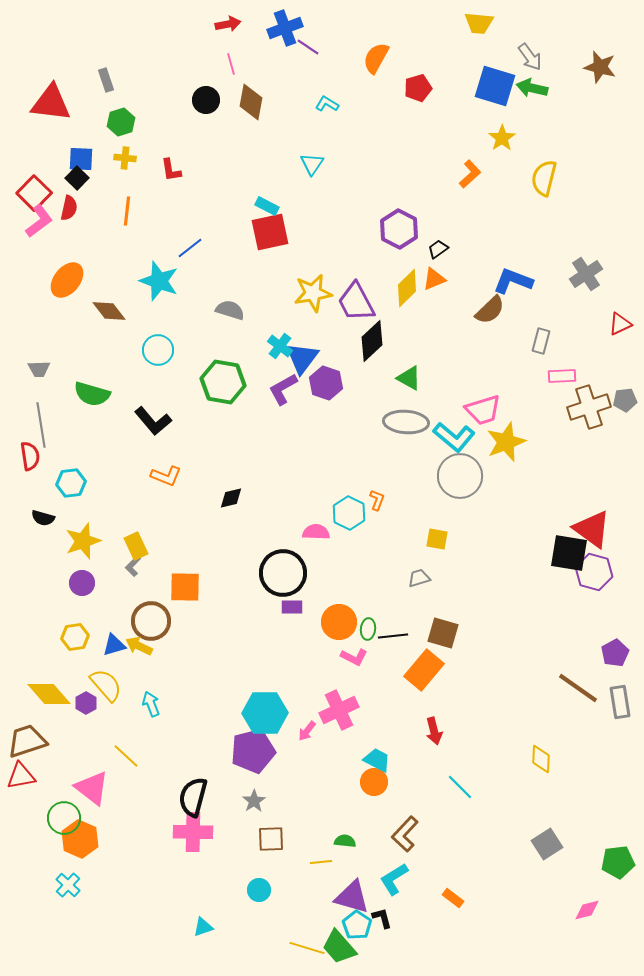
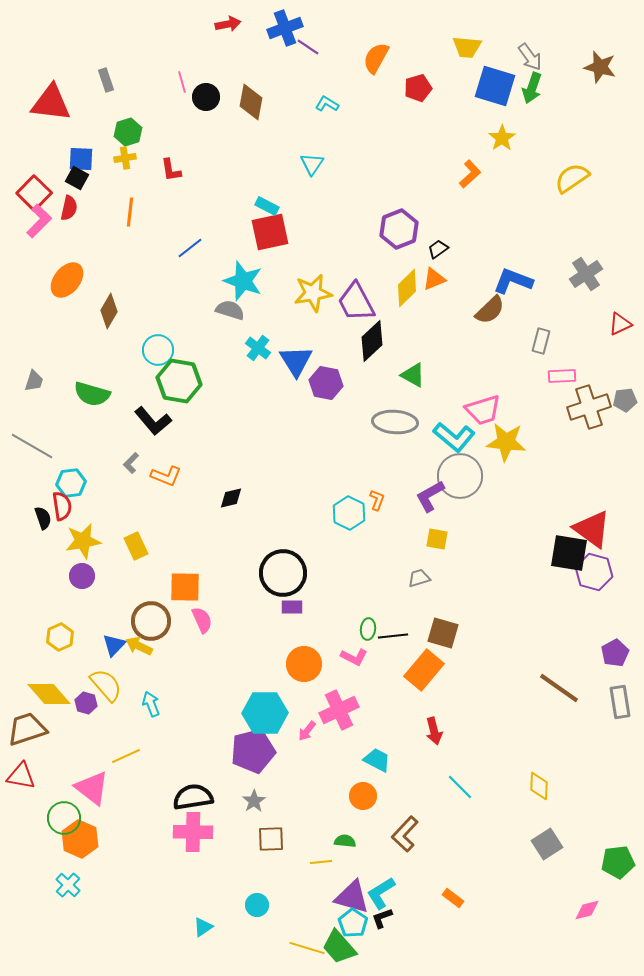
yellow trapezoid at (479, 23): moved 12 px left, 24 px down
pink line at (231, 64): moved 49 px left, 18 px down
green arrow at (532, 88): rotated 84 degrees counterclockwise
black circle at (206, 100): moved 3 px up
green hexagon at (121, 122): moved 7 px right, 10 px down
yellow cross at (125, 158): rotated 15 degrees counterclockwise
black square at (77, 178): rotated 15 degrees counterclockwise
yellow semicircle at (544, 178): moved 28 px right; rotated 42 degrees clockwise
orange line at (127, 211): moved 3 px right, 1 px down
pink L-shape at (39, 221): rotated 8 degrees counterclockwise
purple hexagon at (399, 229): rotated 12 degrees clockwise
cyan star at (159, 281): moved 84 px right
brown diamond at (109, 311): rotated 68 degrees clockwise
cyan cross at (280, 346): moved 22 px left, 2 px down
blue triangle at (302, 358): moved 6 px left, 3 px down; rotated 9 degrees counterclockwise
gray trapezoid at (39, 369): moved 5 px left, 12 px down; rotated 70 degrees counterclockwise
green triangle at (409, 378): moved 4 px right, 3 px up
green hexagon at (223, 382): moved 44 px left, 1 px up
purple hexagon at (326, 383): rotated 8 degrees counterclockwise
purple L-shape at (283, 389): moved 147 px right, 107 px down
gray ellipse at (406, 422): moved 11 px left
gray line at (41, 425): moved 9 px left, 21 px down; rotated 51 degrees counterclockwise
yellow star at (506, 442): rotated 27 degrees clockwise
red semicircle at (30, 456): moved 32 px right, 50 px down
black semicircle at (43, 518): rotated 125 degrees counterclockwise
pink semicircle at (316, 532): moved 114 px left, 88 px down; rotated 64 degrees clockwise
yellow star at (83, 541): rotated 9 degrees clockwise
gray L-shape at (133, 566): moved 2 px left, 103 px up
purple circle at (82, 583): moved 7 px up
orange circle at (339, 622): moved 35 px left, 42 px down
yellow hexagon at (75, 637): moved 15 px left; rotated 16 degrees counterclockwise
blue triangle at (114, 645): rotated 30 degrees counterclockwise
brown line at (578, 688): moved 19 px left
purple hexagon at (86, 703): rotated 15 degrees counterclockwise
brown trapezoid at (27, 741): moved 12 px up
yellow line at (126, 756): rotated 68 degrees counterclockwise
yellow diamond at (541, 759): moved 2 px left, 27 px down
red triangle at (21, 776): rotated 20 degrees clockwise
orange circle at (374, 782): moved 11 px left, 14 px down
black semicircle at (193, 797): rotated 66 degrees clockwise
cyan L-shape at (394, 879): moved 13 px left, 14 px down
cyan circle at (259, 890): moved 2 px left, 15 px down
black L-shape at (382, 918): rotated 95 degrees counterclockwise
cyan pentagon at (357, 925): moved 4 px left, 2 px up
cyan triangle at (203, 927): rotated 15 degrees counterclockwise
